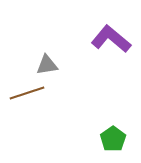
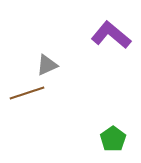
purple L-shape: moved 4 px up
gray triangle: rotated 15 degrees counterclockwise
